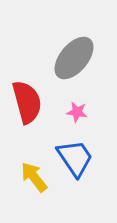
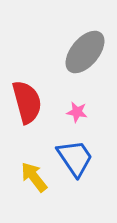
gray ellipse: moved 11 px right, 6 px up
